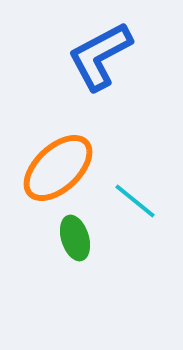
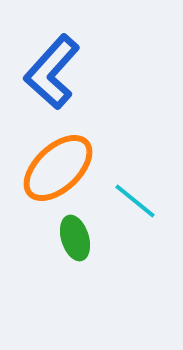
blue L-shape: moved 48 px left, 16 px down; rotated 20 degrees counterclockwise
